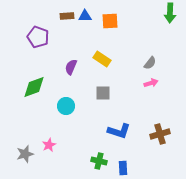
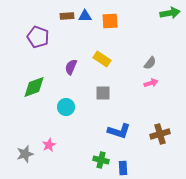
green arrow: rotated 102 degrees counterclockwise
cyan circle: moved 1 px down
green cross: moved 2 px right, 1 px up
